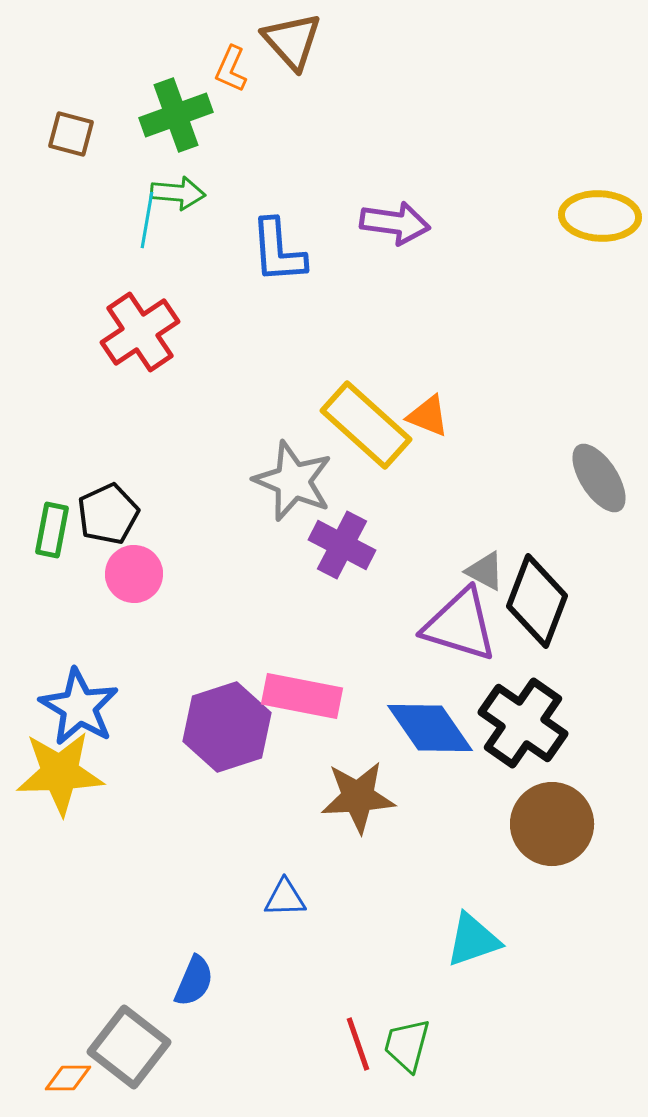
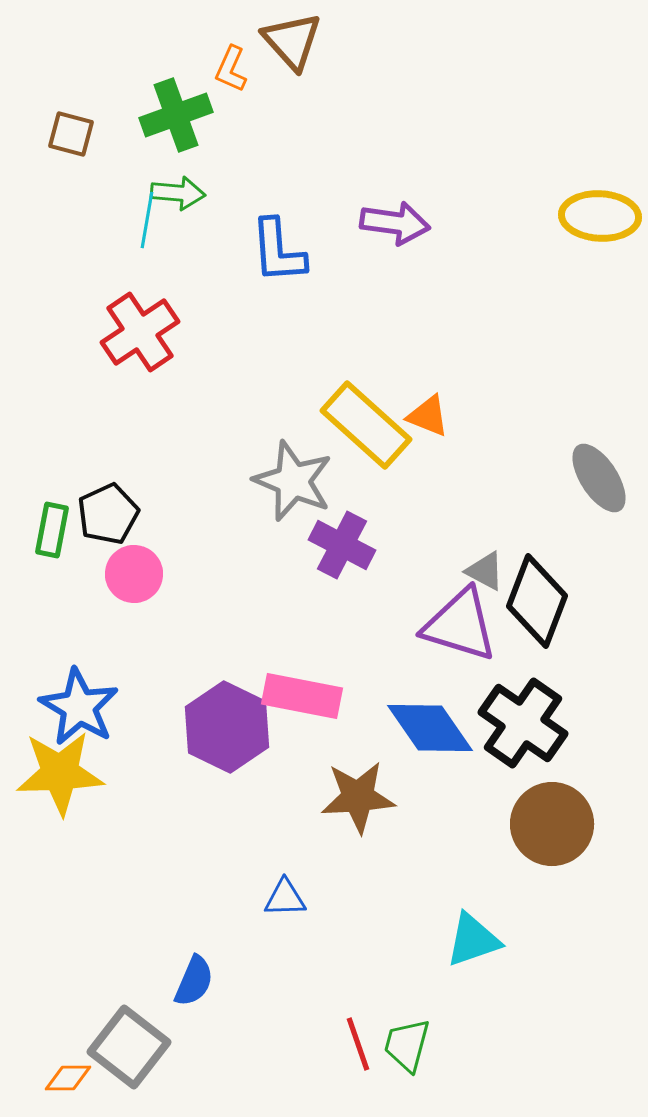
purple hexagon: rotated 16 degrees counterclockwise
